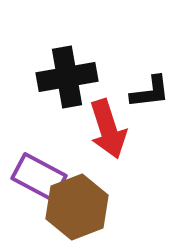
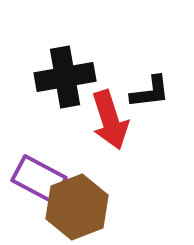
black cross: moved 2 px left
red arrow: moved 2 px right, 9 px up
purple rectangle: moved 2 px down
